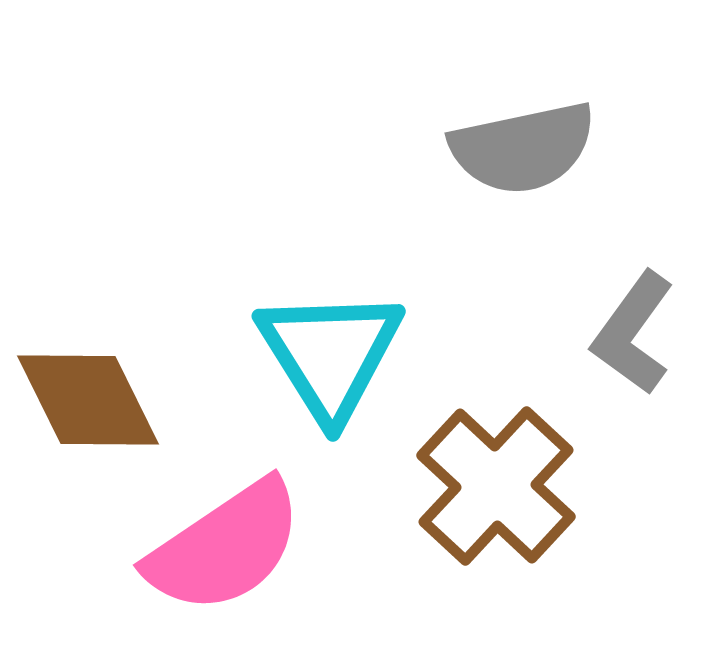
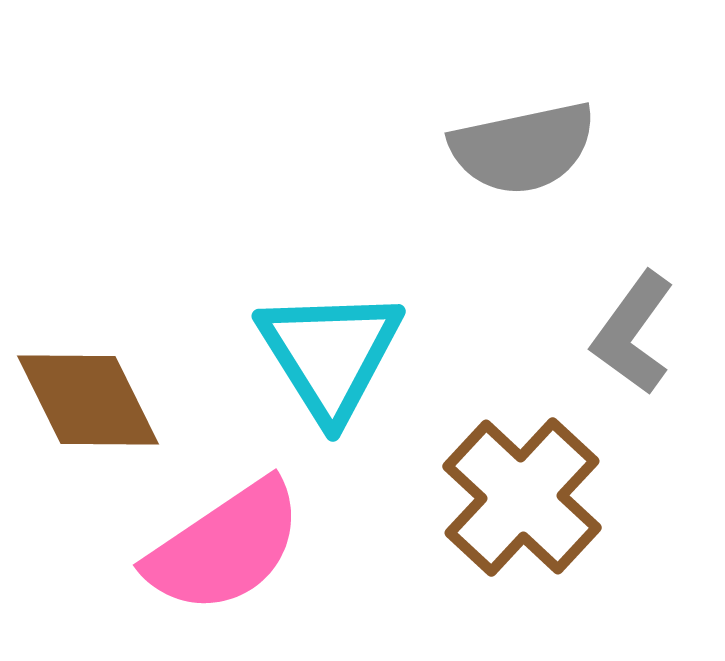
brown cross: moved 26 px right, 11 px down
